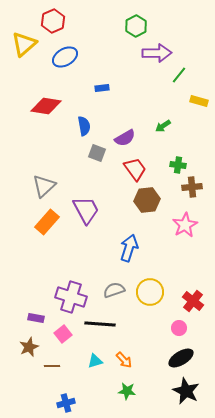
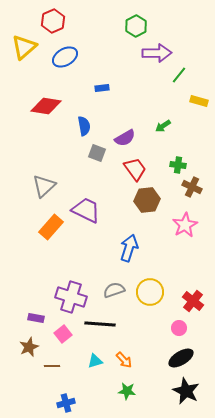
yellow triangle: moved 3 px down
brown cross: rotated 30 degrees clockwise
purple trapezoid: rotated 36 degrees counterclockwise
orange rectangle: moved 4 px right, 5 px down
